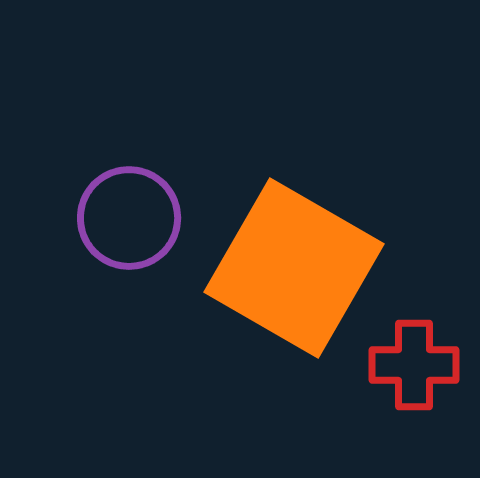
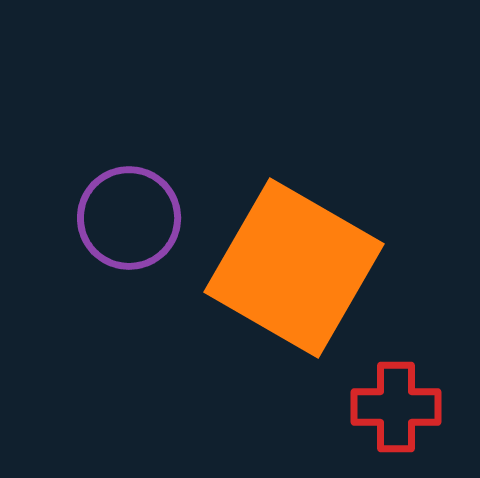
red cross: moved 18 px left, 42 px down
